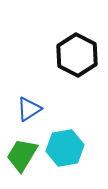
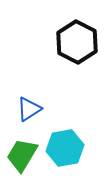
black hexagon: moved 13 px up
